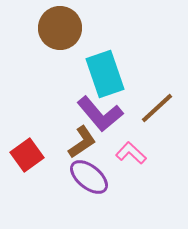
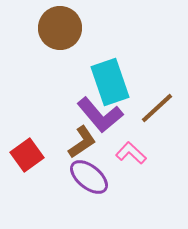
cyan rectangle: moved 5 px right, 8 px down
purple L-shape: moved 1 px down
